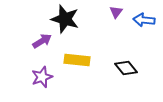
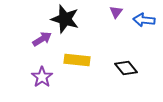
purple arrow: moved 2 px up
purple star: rotated 15 degrees counterclockwise
